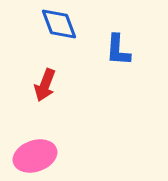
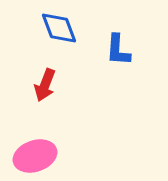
blue diamond: moved 4 px down
